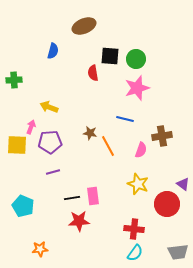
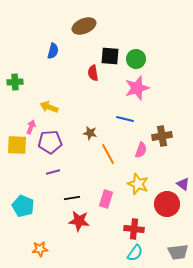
green cross: moved 1 px right, 2 px down
orange line: moved 8 px down
pink rectangle: moved 13 px right, 3 px down; rotated 24 degrees clockwise
red star: rotated 10 degrees clockwise
